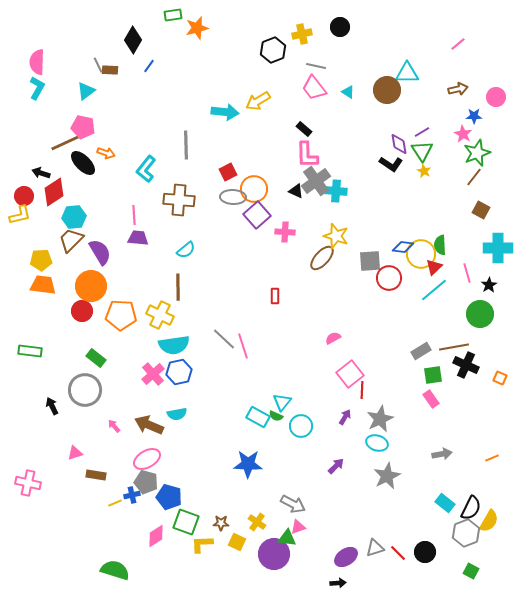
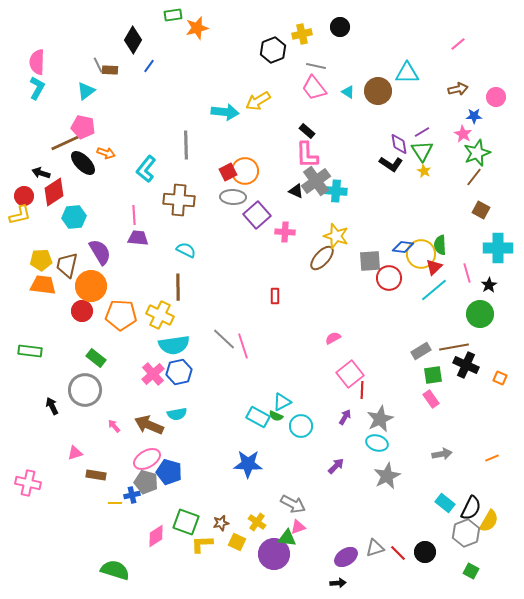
brown circle at (387, 90): moved 9 px left, 1 px down
black rectangle at (304, 129): moved 3 px right, 2 px down
orange circle at (254, 189): moved 9 px left, 18 px up
brown trapezoid at (71, 240): moved 4 px left, 25 px down; rotated 32 degrees counterclockwise
cyan semicircle at (186, 250): rotated 114 degrees counterclockwise
cyan triangle at (282, 402): rotated 24 degrees clockwise
blue pentagon at (169, 497): moved 25 px up
yellow line at (115, 503): rotated 24 degrees clockwise
brown star at (221, 523): rotated 14 degrees counterclockwise
